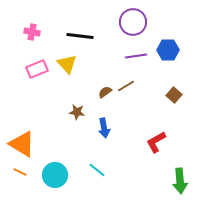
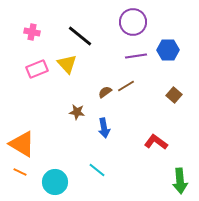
black line: rotated 32 degrees clockwise
red L-shape: rotated 65 degrees clockwise
cyan circle: moved 7 px down
